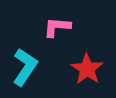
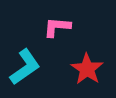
cyan L-shape: rotated 21 degrees clockwise
